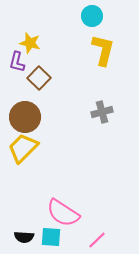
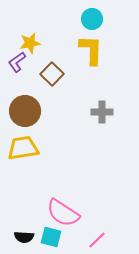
cyan circle: moved 3 px down
yellow star: rotated 25 degrees counterclockwise
yellow L-shape: moved 12 px left; rotated 12 degrees counterclockwise
purple L-shape: rotated 40 degrees clockwise
brown square: moved 13 px right, 4 px up
gray cross: rotated 15 degrees clockwise
brown circle: moved 6 px up
yellow trapezoid: rotated 36 degrees clockwise
cyan square: rotated 10 degrees clockwise
